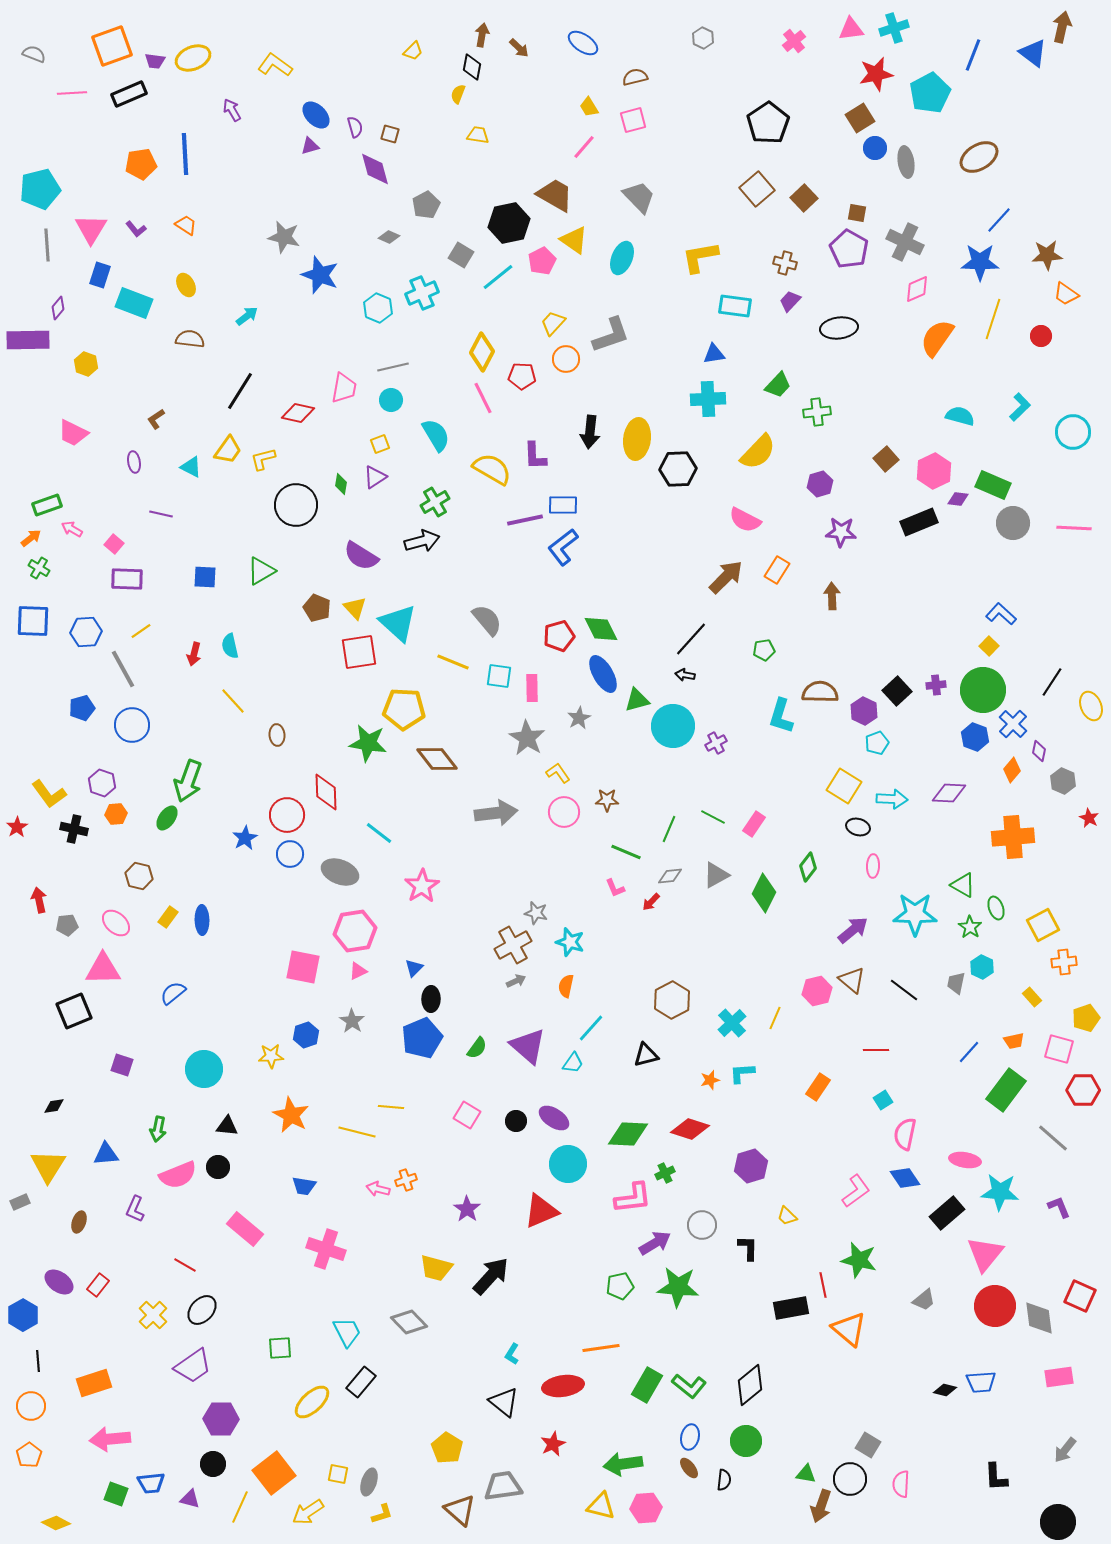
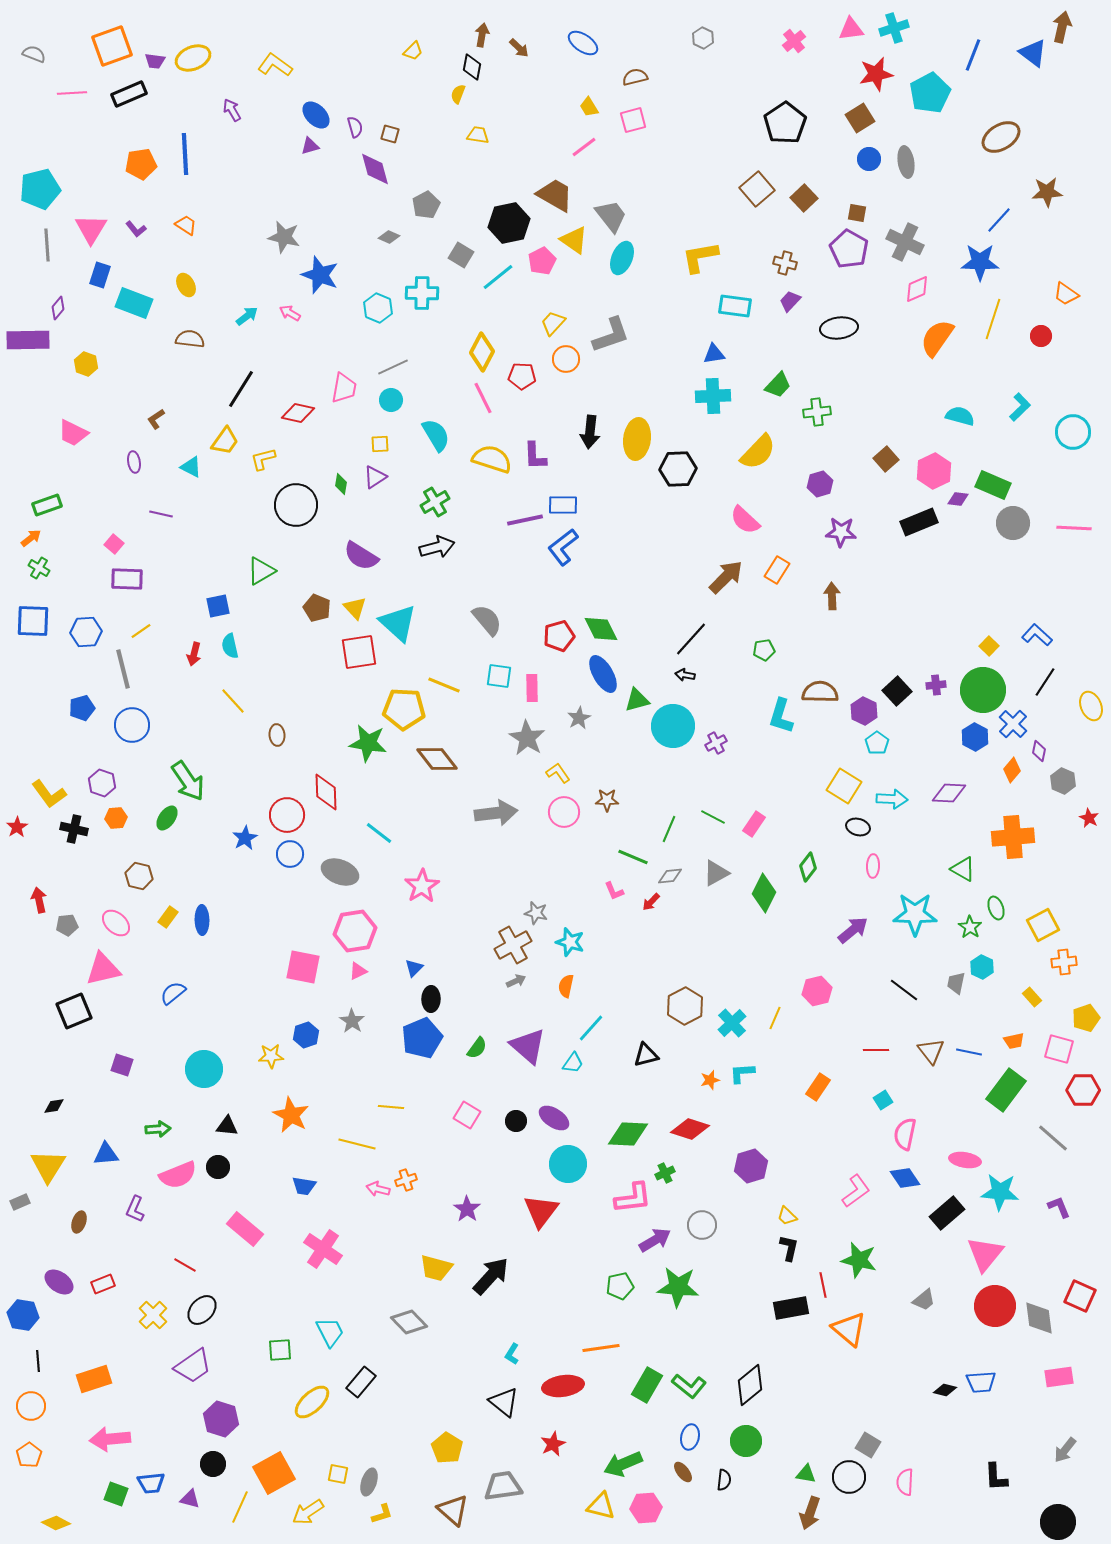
black pentagon at (768, 123): moved 17 px right
pink line at (584, 147): rotated 12 degrees clockwise
blue circle at (875, 148): moved 6 px left, 11 px down
brown ellipse at (979, 157): moved 22 px right, 20 px up
gray trapezoid at (639, 197): moved 28 px left, 19 px down; rotated 6 degrees clockwise
brown star at (1047, 255): moved 63 px up
cyan cross at (422, 293): rotated 24 degrees clockwise
gray line at (393, 367): rotated 12 degrees counterclockwise
black line at (240, 391): moved 1 px right, 2 px up
cyan cross at (708, 399): moved 5 px right, 3 px up
yellow square at (380, 444): rotated 18 degrees clockwise
yellow trapezoid at (228, 450): moved 3 px left, 9 px up
yellow semicircle at (492, 469): moved 10 px up; rotated 12 degrees counterclockwise
pink semicircle at (745, 520): rotated 16 degrees clockwise
pink arrow at (72, 529): moved 218 px right, 216 px up
black arrow at (422, 541): moved 15 px right, 6 px down
blue square at (205, 577): moved 13 px right, 29 px down; rotated 15 degrees counterclockwise
blue L-shape at (1001, 614): moved 36 px right, 21 px down
yellow line at (453, 662): moved 9 px left, 23 px down
gray line at (123, 669): rotated 15 degrees clockwise
black line at (1052, 682): moved 7 px left
blue hexagon at (975, 737): rotated 8 degrees clockwise
cyan pentagon at (877, 743): rotated 15 degrees counterclockwise
green arrow at (188, 781): rotated 54 degrees counterclockwise
orange hexagon at (116, 814): moved 4 px down
green line at (626, 852): moved 7 px right, 5 px down
gray triangle at (716, 875): moved 2 px up
green triangle at (963, 885): moved 16 px up
pink L-shape at (615, 888): moved 1 px left, 3 px down
pink triangle at (103, 969): rotated 12 degrees counterclockwise
brown triangle at (852, 980): moved 79 px right, 71 px down; rotated 12 degrees clockwise
brown hexagon at (672, 1000): moved 13 px right, 6 px down
blue line at (969, 1052): rotated 60 degrees clockwise
green arrow at (158, 1129): rotated 105 degrees counterclockwise
yellow line at (357, 1132): moved 12 px down
red triangle at (541, 1211): rotated 30 degrees counterclockwise
purple arrow at (655, 1243): moved 3 px up
black L-shape at (748, 1248): moved 41 px right; rotated 12 degrees clockwise
pink cross at (326, 1249): moved 3 px left; rotated 15 degrees clockwise
red rectangle at (98, 1285): moved 5 px right, 1 px up; rotated 30 degrees clockwise
blue hexagon at (23, 1315): rotated 20 degrees counterclockwise
cyan trapezoid at (347, 1332): moved 17 px left
green square at (280, 1348): moved 2 px down
orange rectangle at (94, 1383): moved 4 px up
purple hexagon at (221, 1419): rotated 16 degrees clockwise
green arrow at (623, 1464): rotated 15 degrees counterclockwise
brown ellipse at (689, 1468): moved 6 px left, 4 px down
orange square at (274, 1473): rotated 9 degrees clockwise
black circle at (850, 1479): moved 1 px left, 2 px up
pink semicircle at (901, 1484): moved 4 px right, 2 px up
brown arrow at (821, 1506): moved 11 px left, 7 px down
brown triangle at (460, 1510): moved 7 px left
